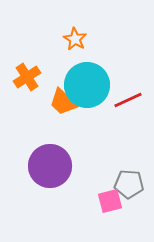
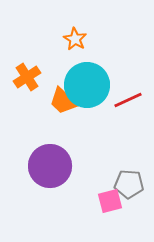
orange trapezoid: moved 1 px up
